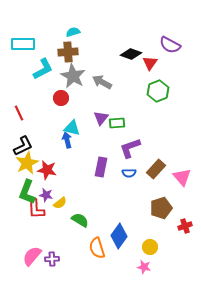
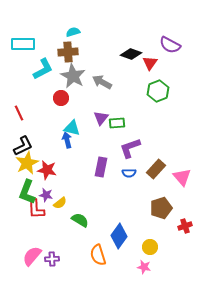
orange semicircle: moved 1 px right, 7 px down
